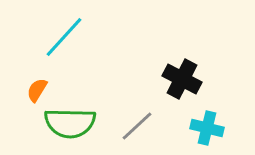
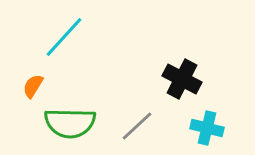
orange semicircle: moved 4 px left, 4 px up
